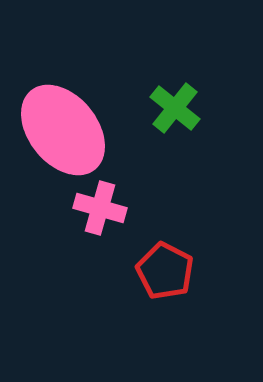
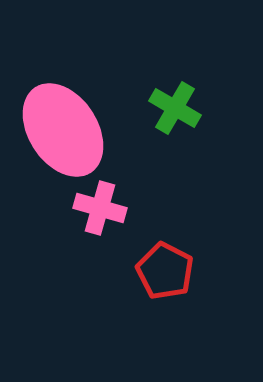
green cross: rotated 9 degrees counterclockwise
pink ellipse: rotated 6 degrees clockwise
